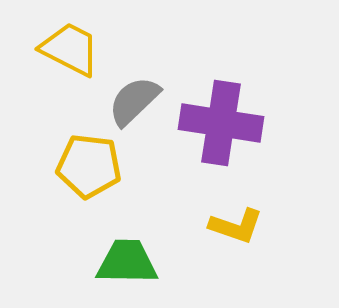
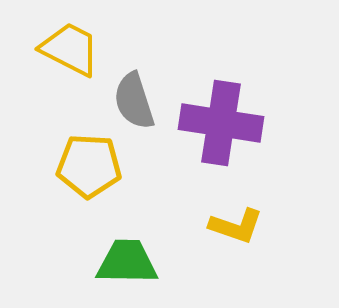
gray semicircle: rotated 64 degrees counterclockwise
yellow pentagon: rotated 4 degrees counterclockwise
